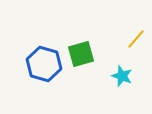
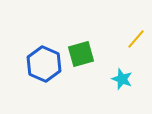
blue hexagon: rotated 8 degrees clockwise
cyan star: moved 3 px down
